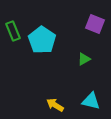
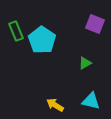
green rectangle: moved 3 px right
green triangle: moved 1 px right, 4 px down
